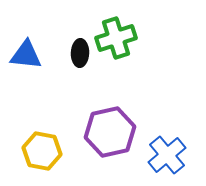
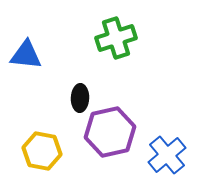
black ellipse: moved 45 px down
